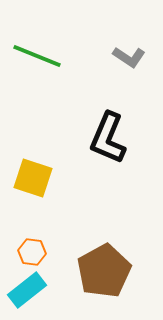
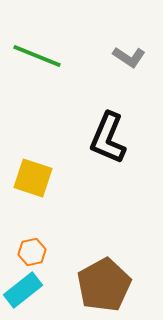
orange hexagon: rotated 20 degrees counterclockwise
brown pentagon: moved 14 px down
cyan rectangle: moved 4 px left
